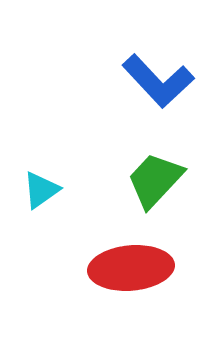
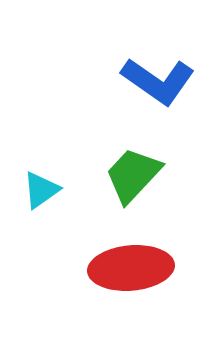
blue L-shape: rotated 12 degrees counterclockwise
green trapezoid: moved 22 px left, 5 px up
